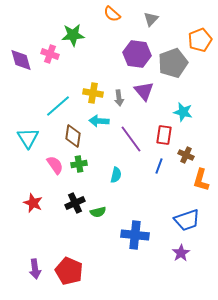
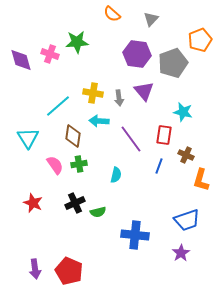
green star: moved 4 px right, 7 px down
